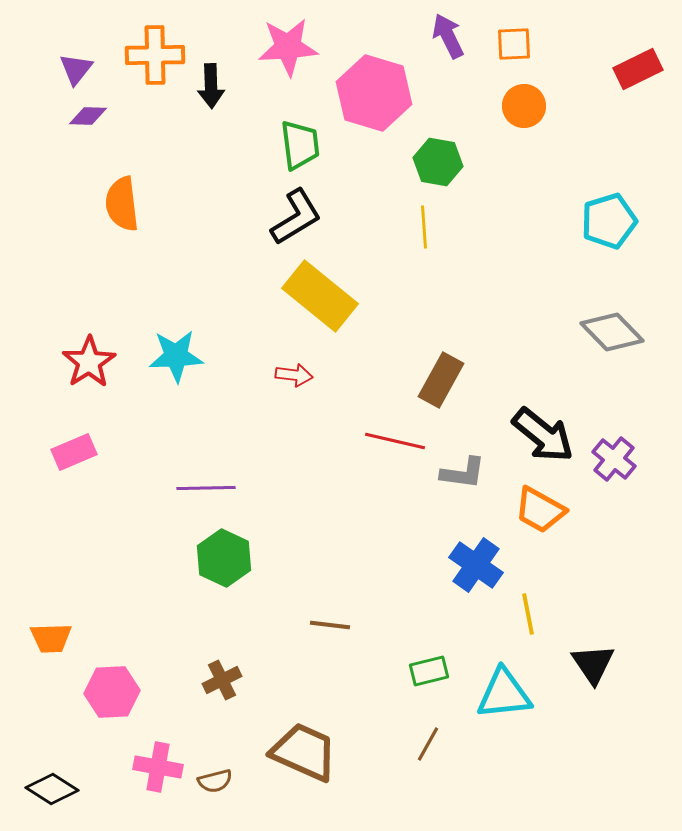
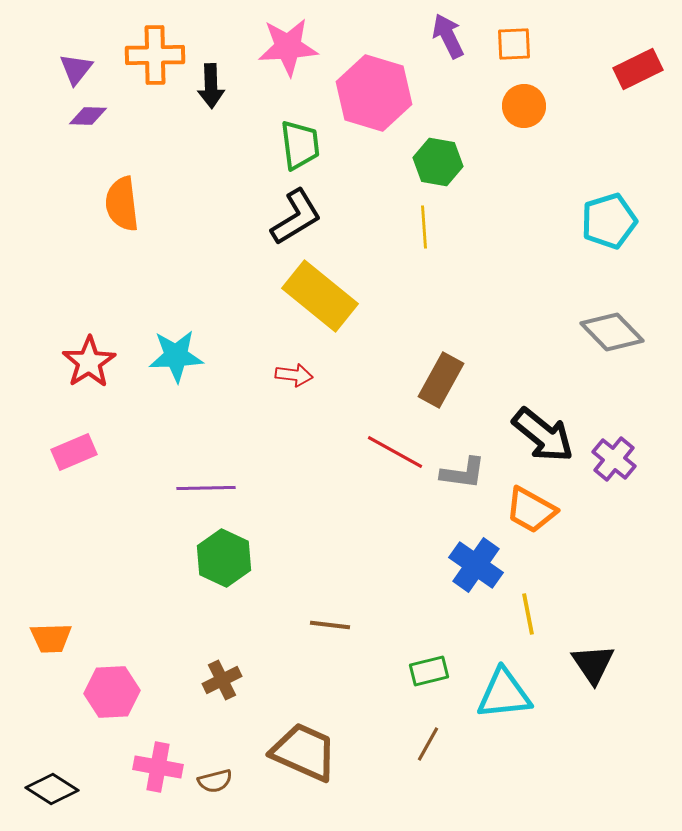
red line at (395, 441): moved 11 px down; rotated 16 degrees clockwise
orange trapezoid at (540, 510): moved 9 px left
